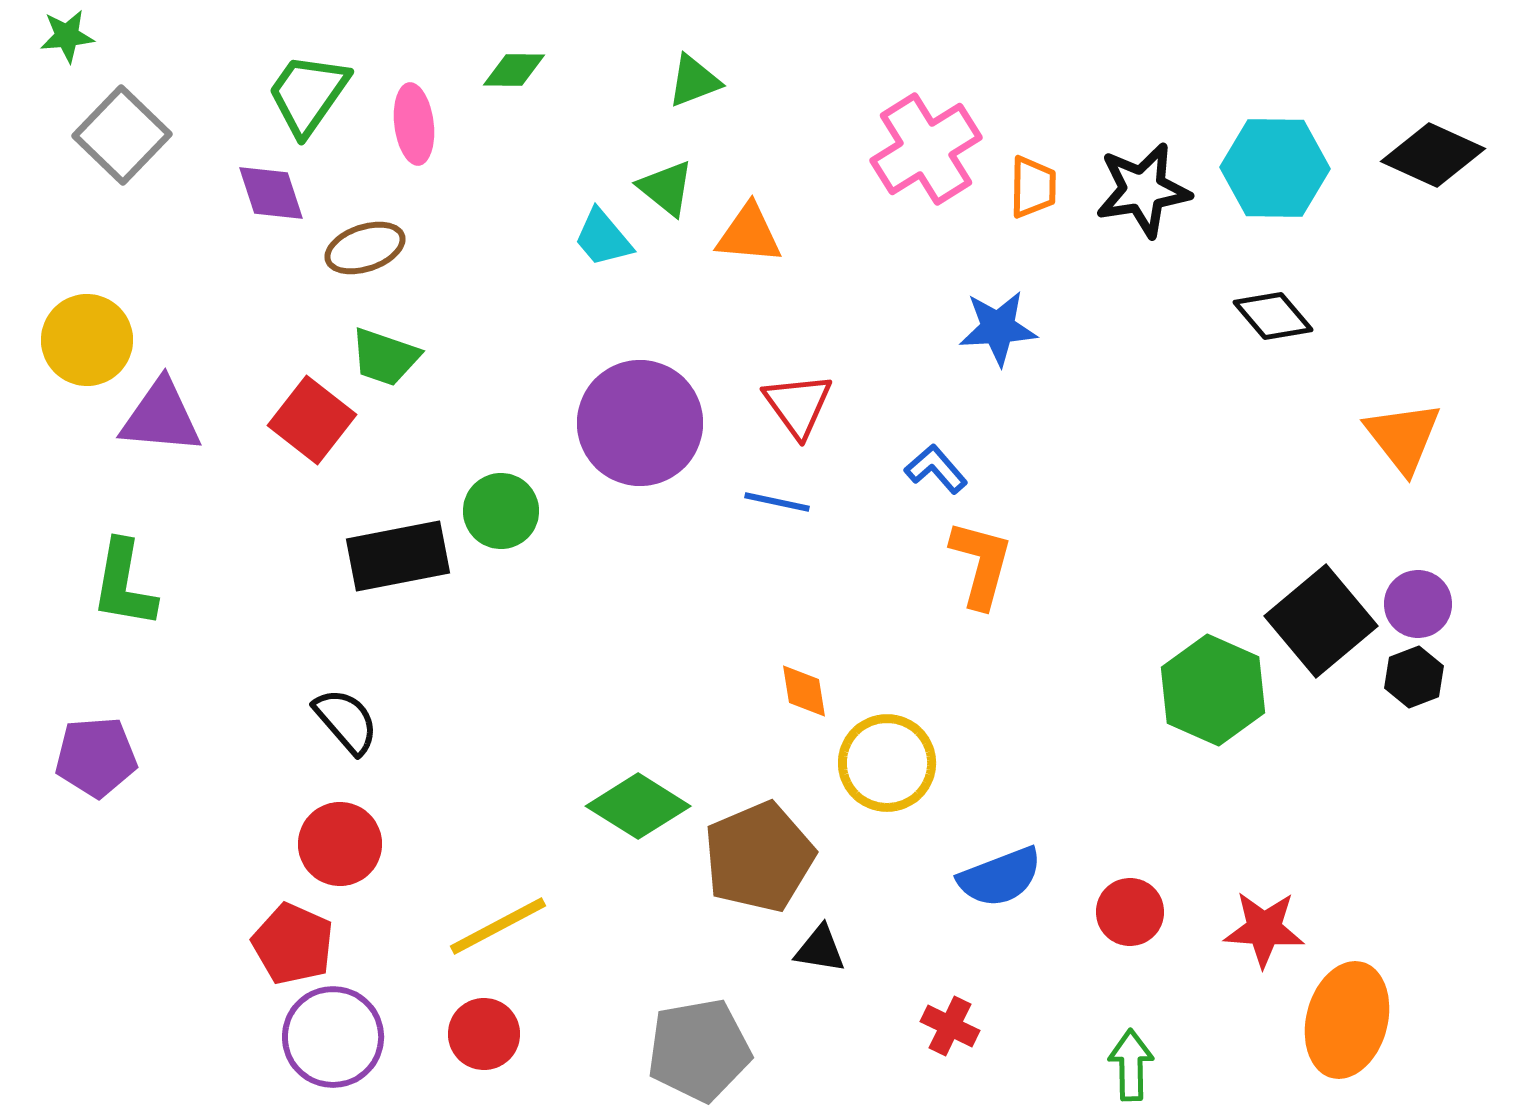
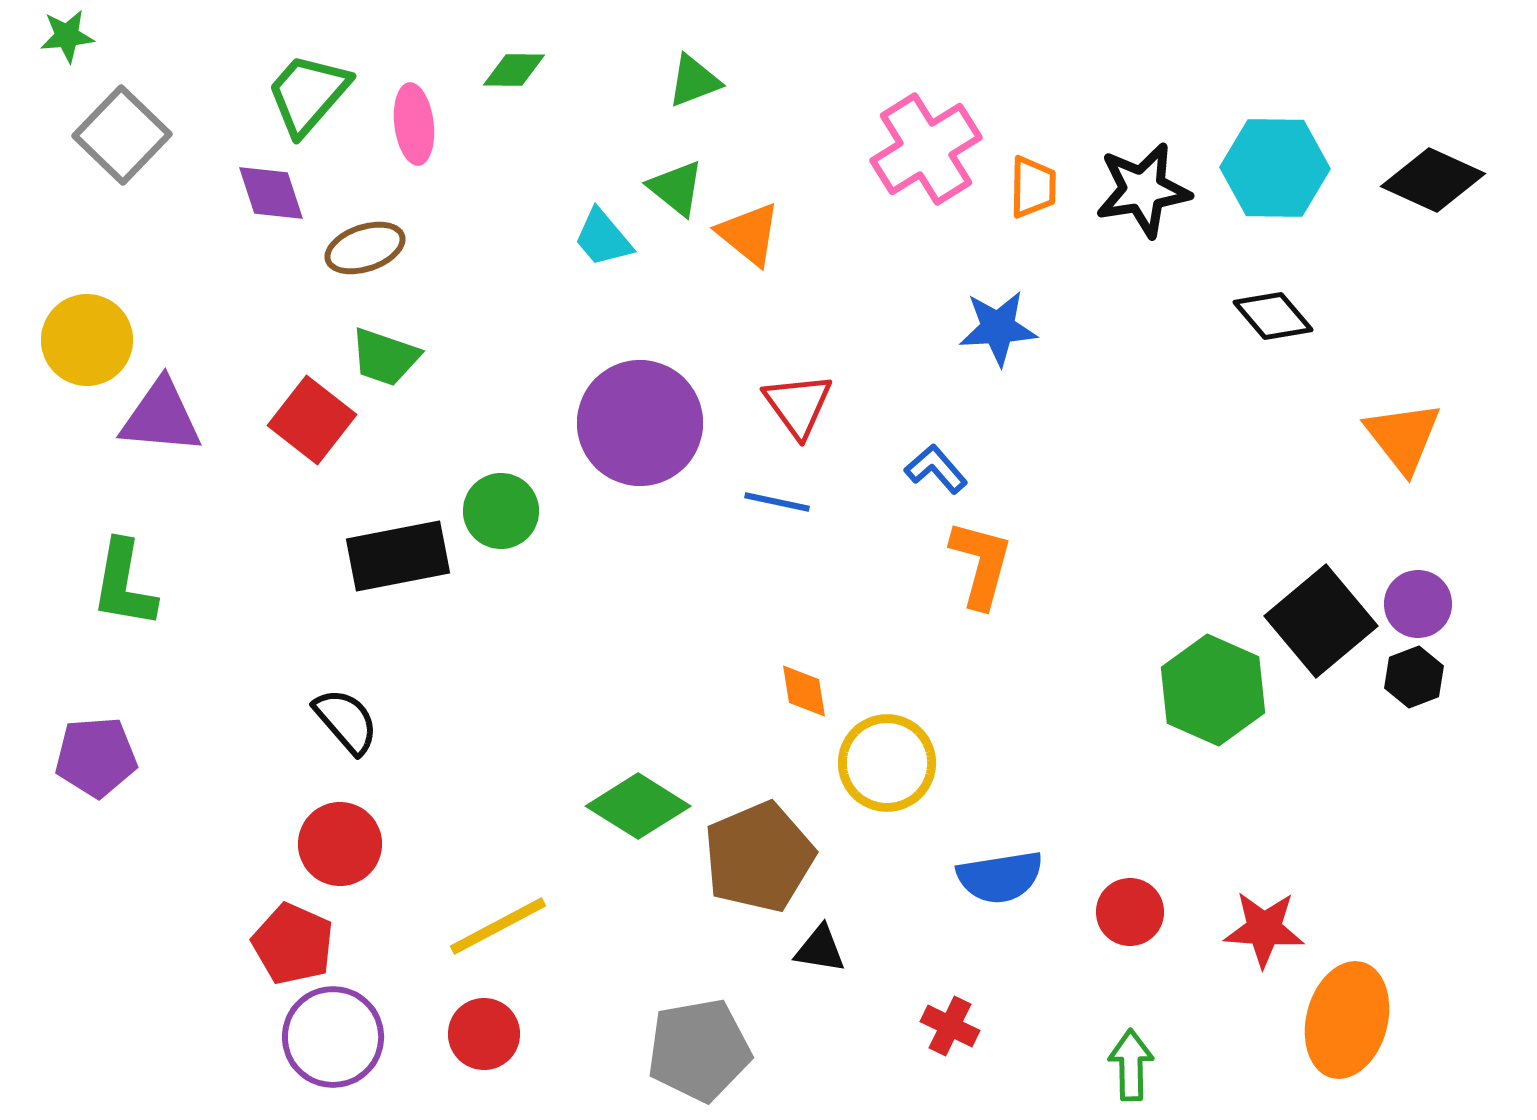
green trapezoid at (308, 94): rotated 6 degrees clockwise
black diamond at (1433, 155): moved 25 px down
green triangle at (666, 188): moved 10 px right
orange triangle at (749, 234): rotated 34 degrees clockwise
blue semicircle at (1000, 877): rotated 12 degrees clockwise
